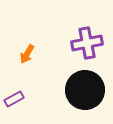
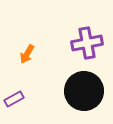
black circle: moved 1 px left, 1 px down
